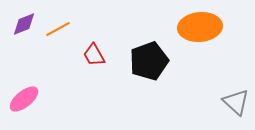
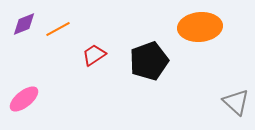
red trapezoid: rotated 85 degrees clockwise
